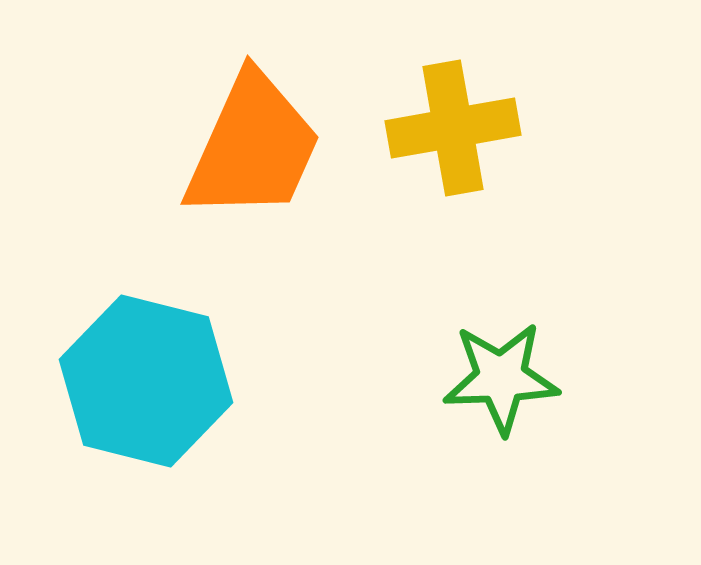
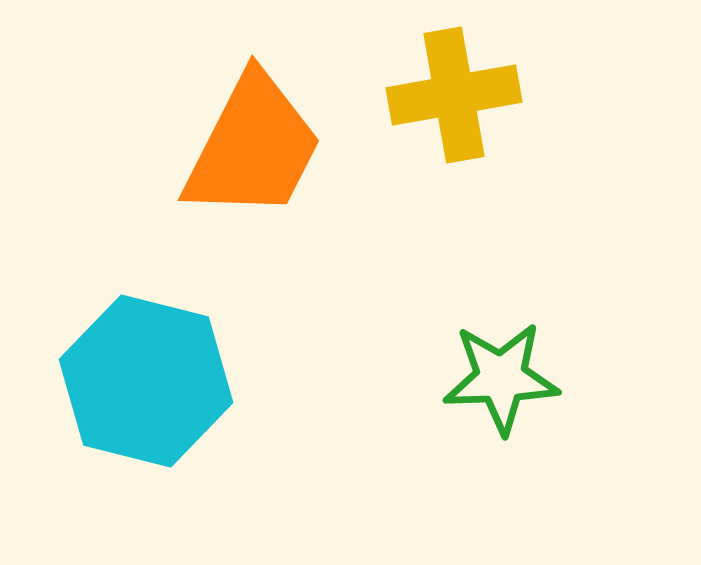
yellow cross: moved 1 px right, 33 px up
orange trapezoid: rotated 3 degrees clockwise
